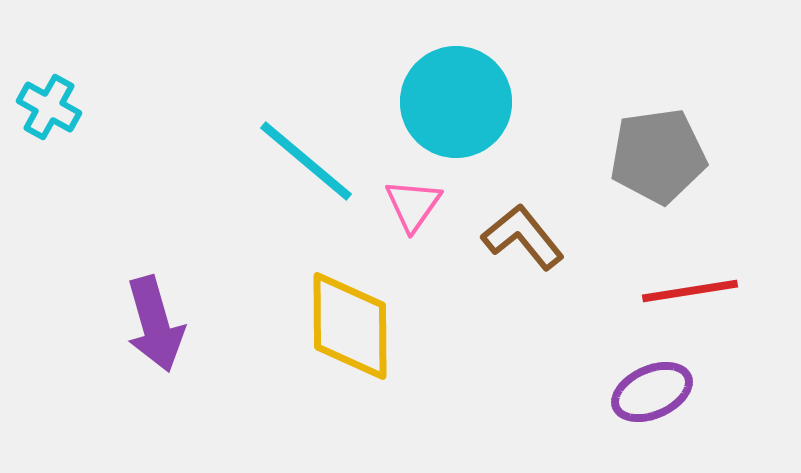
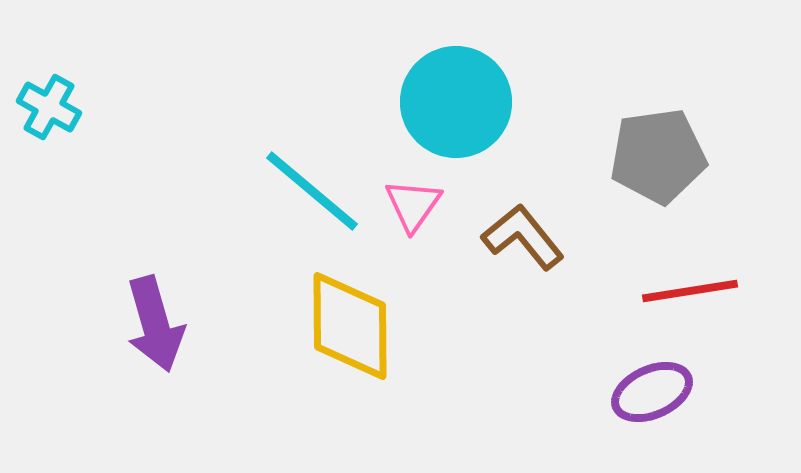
cyan line: moved 6 px right, 30 px down
